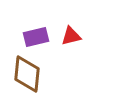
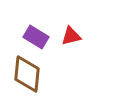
purple rectangle: rotated 45 degrees clockwise
